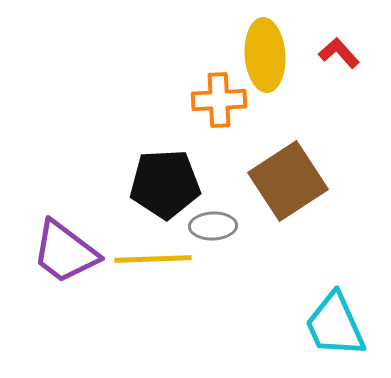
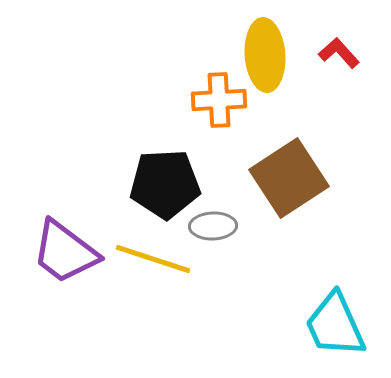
brown square: moved 1 px right, 3 px up
yellow line: rotated 20 degrees clockwise
